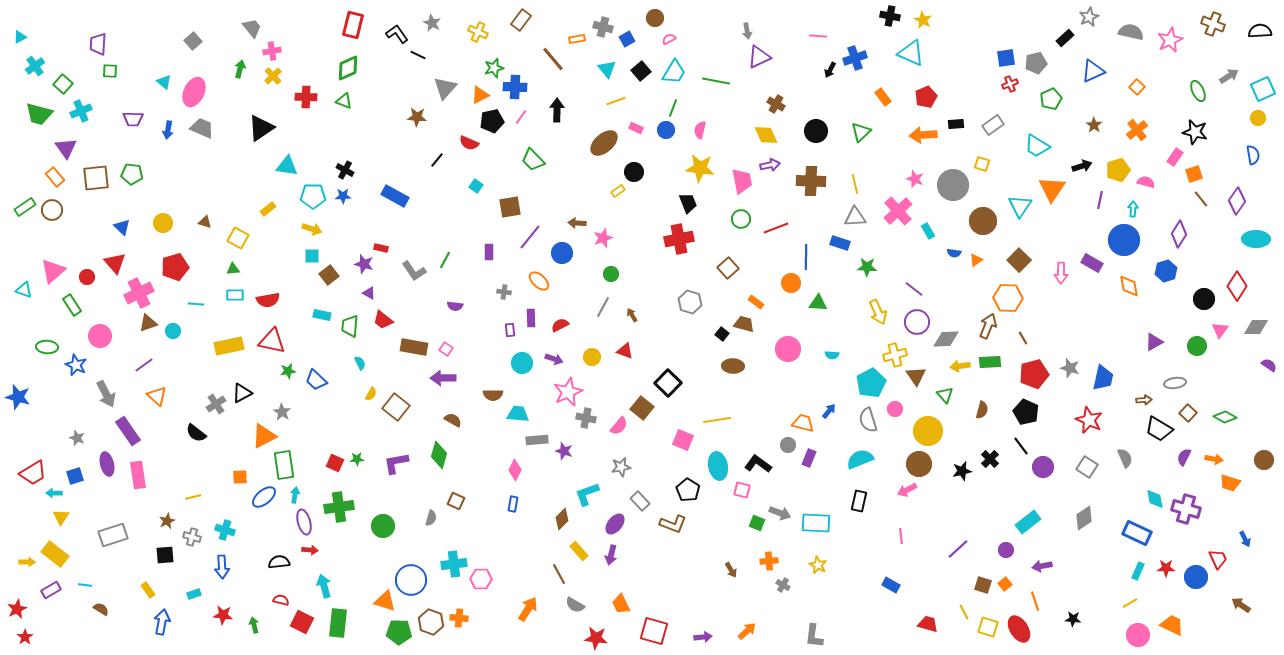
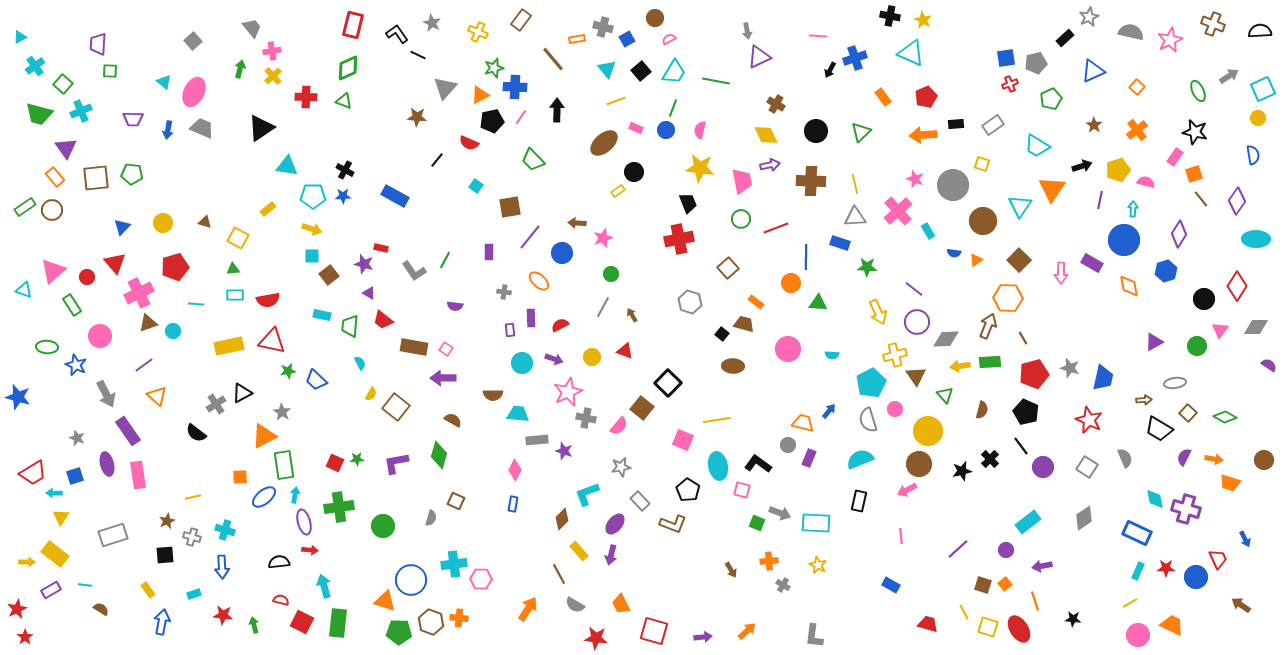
blue triangle at (122, 227): rotated 30 degrees clockwise
